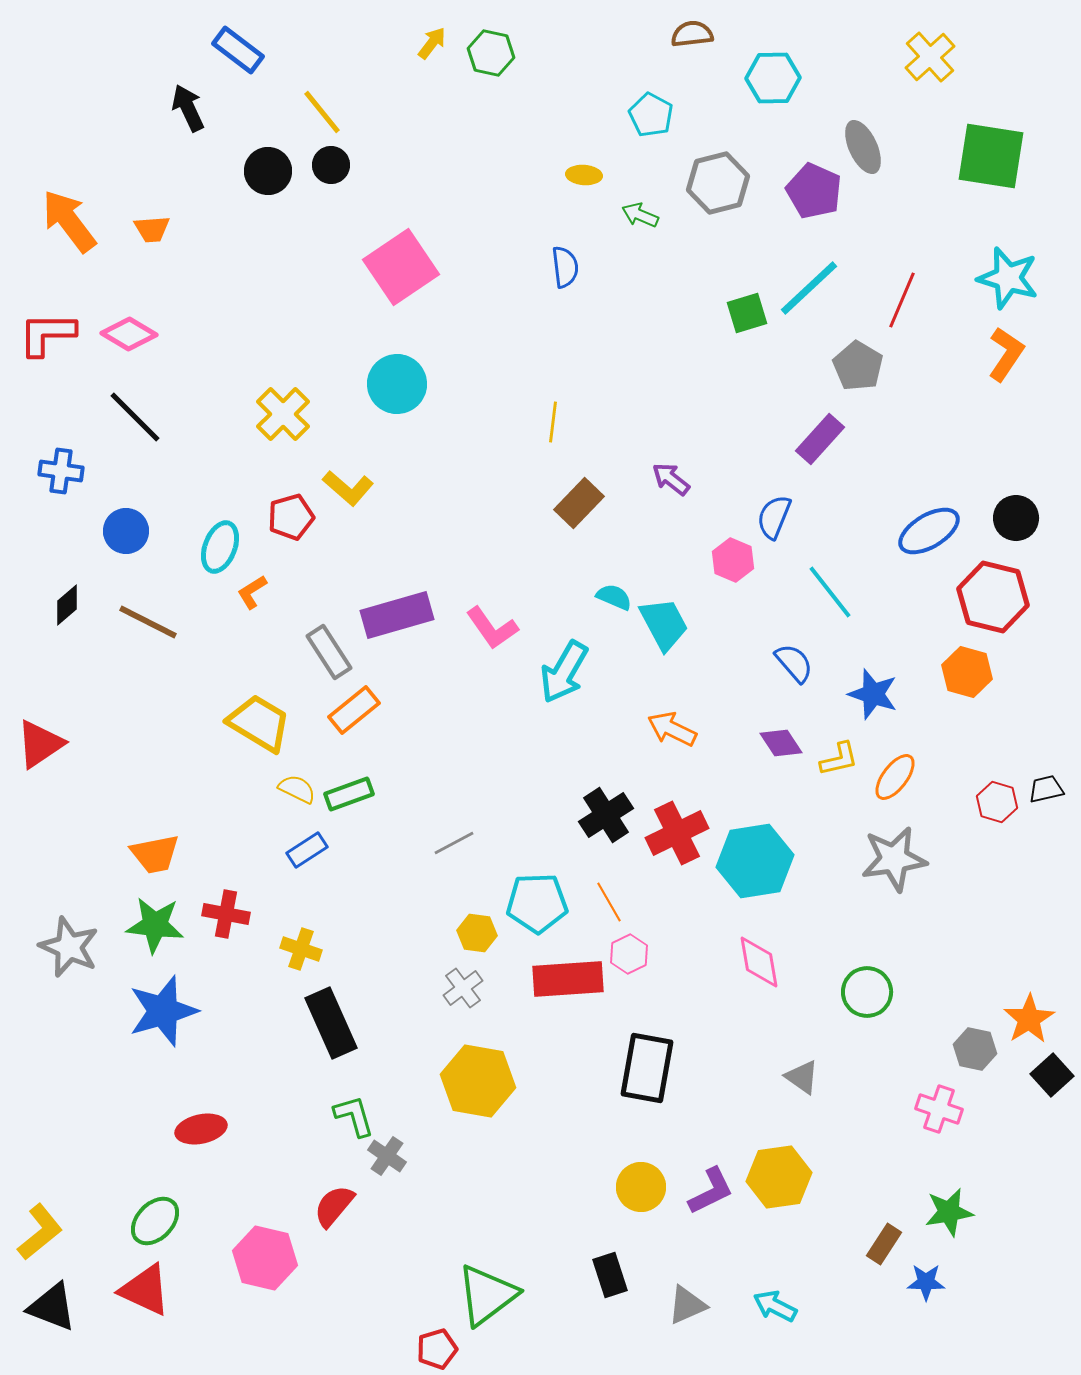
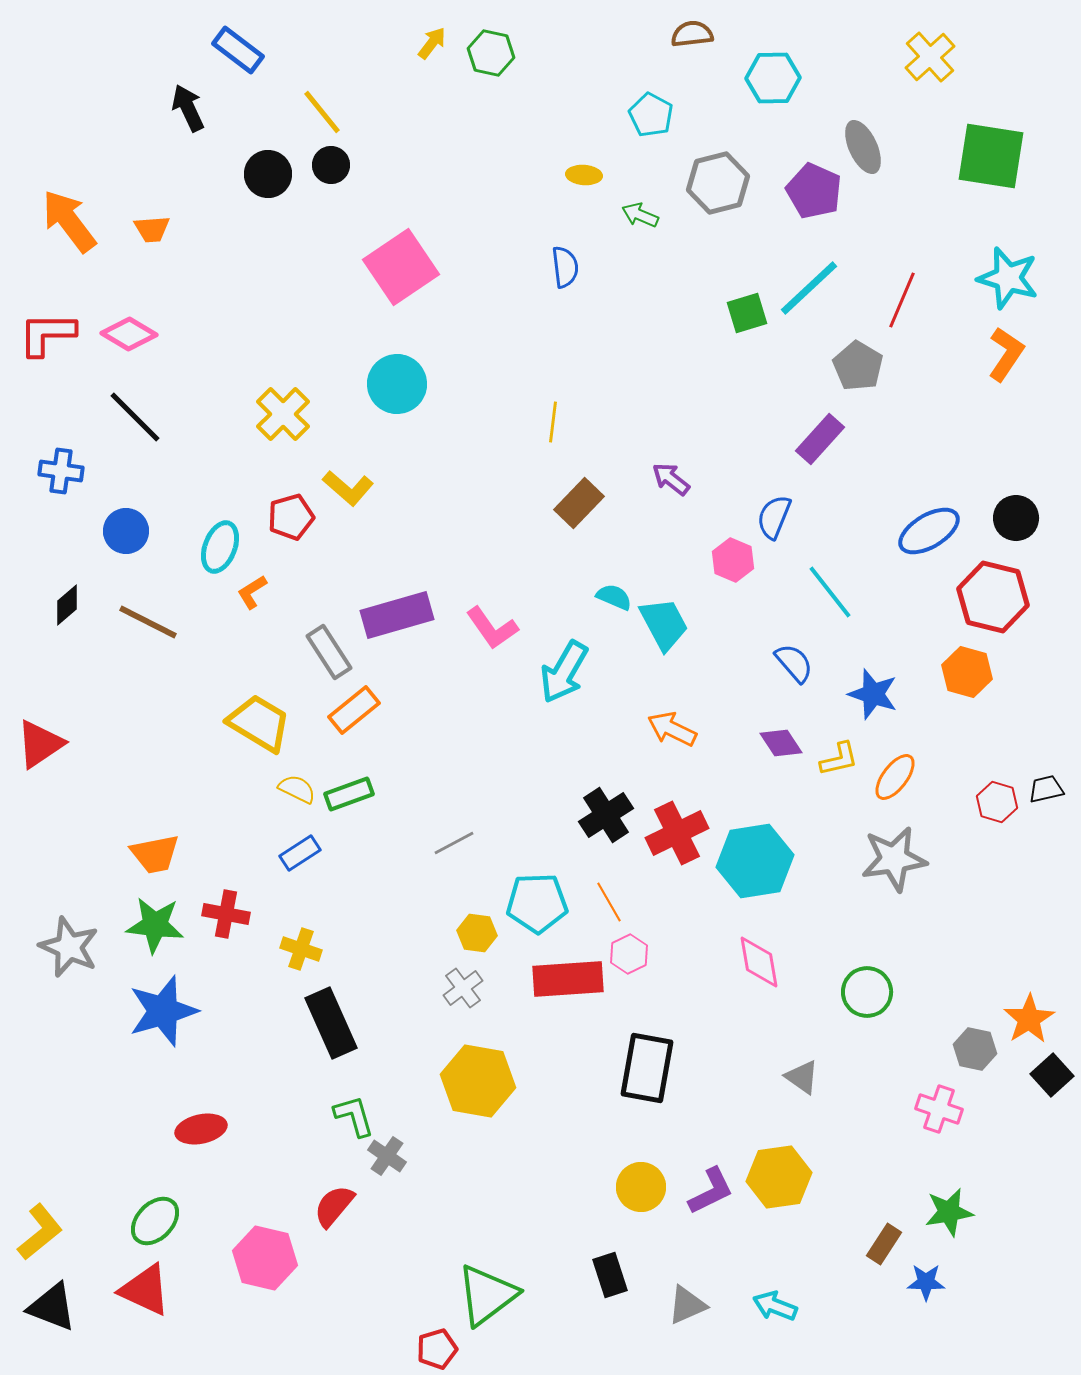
black circle at (268, 171): moved 3 px down
blue rectangle at (307, 850): moved 7 px left, 3 px down
cyan arrow at (775, 1306): rotated 6 degrees counterclockwise
